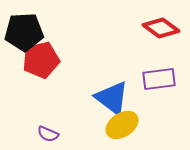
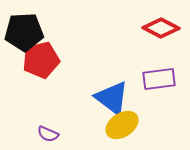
red diamond: rotated 9 degrees counterclockwise
